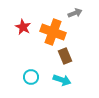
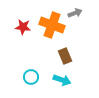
red star: rotated 21 degrees counterclockwise
orange cross: moved 1 px left, 7 px up
